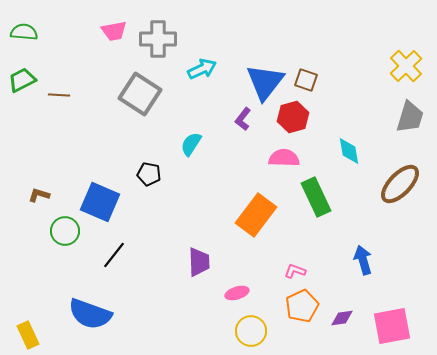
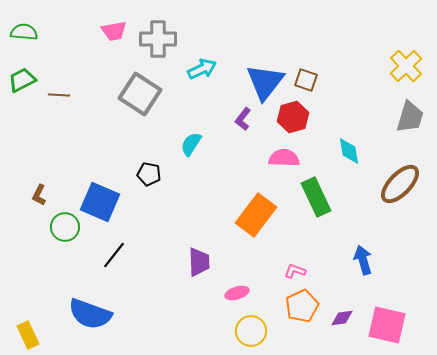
brown L-shape: rotated 80 degrees counterclockwise
green circle: moved 4 px up
pink square: moved 5 px left, 1 px up; rotated 24 degrees clockwise
